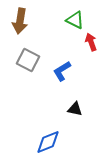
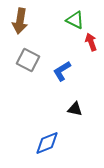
blue diamond: moved 1 px left, 1 px down
